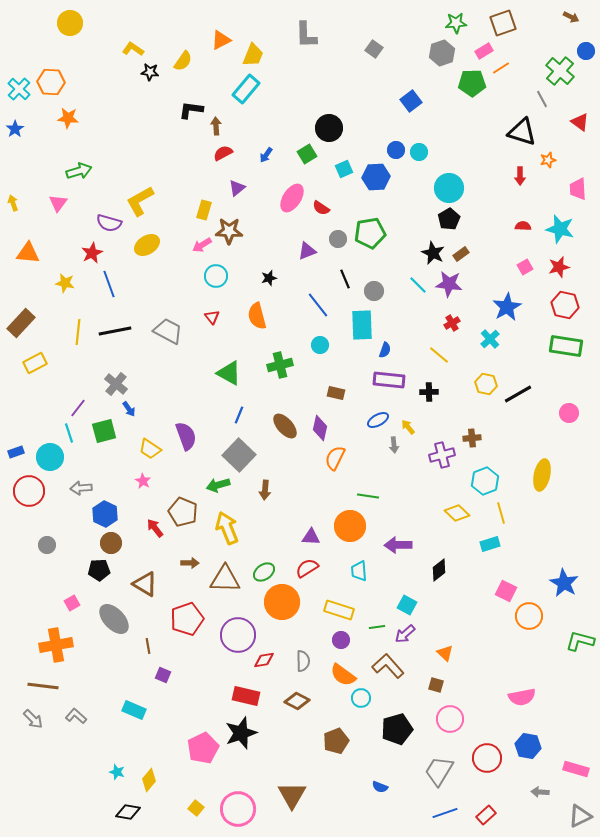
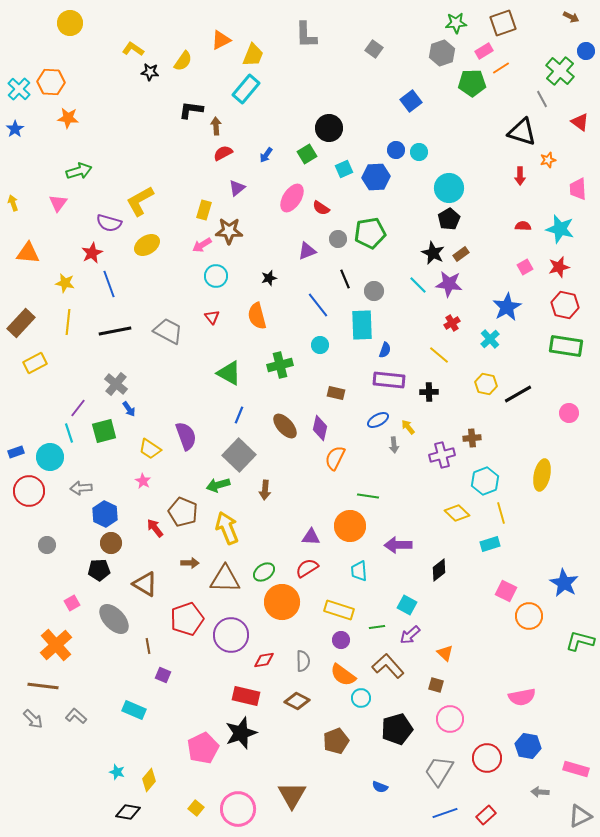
yellow line at (78, 332): moved 10 px left, 10 px up
purple arrow at (405, 634): moved 5 px right, 1 px down
purple circle at (238, 635): moved 7 px left
orange cross at (56, 645): rotated 32 degrees counterclockwise
